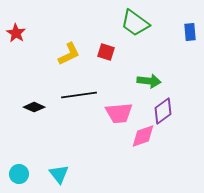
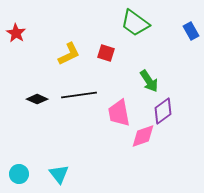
blue rectangle: moved 1 px right, 1 px up; rotated 24 degrees counterclockwise
red square: moved 1 px down
green arrow: rotated 50 degrees clockwise
black diamond: moved 3 px right, 8 px up
pink trapezoid: rotated 84 degrees clockwise
